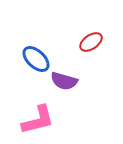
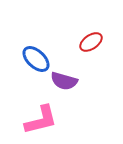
pink L-shape: moved 3 px right
